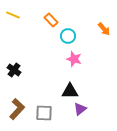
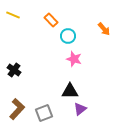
gray square: rotated 24 degrees counterclockwise
